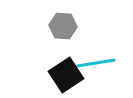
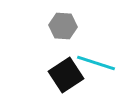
cyan line: rotated 27 degrees clockwise
